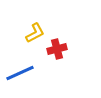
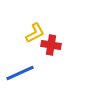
red cross: moved 6 px left, 4 px up; rotated 24 degrees clockwise
